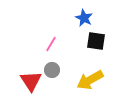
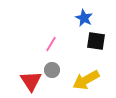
yellow arrow: moved 4 px left
